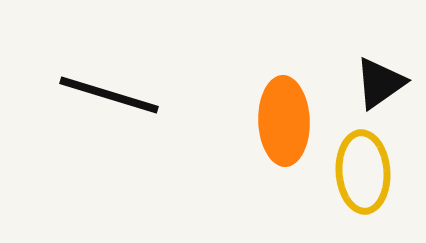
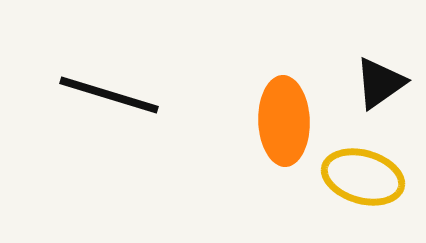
yellow ellipse: moved 5 px down; rotated 70 degrees counterclockwise
